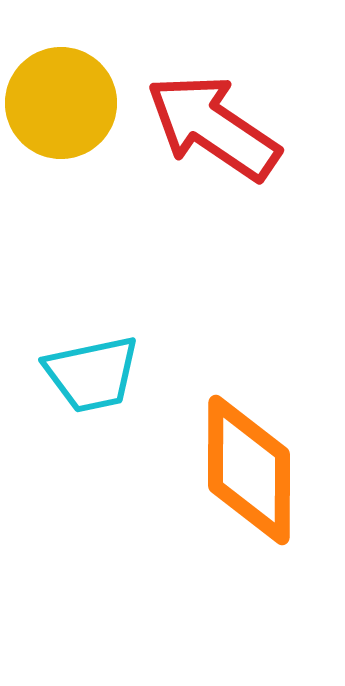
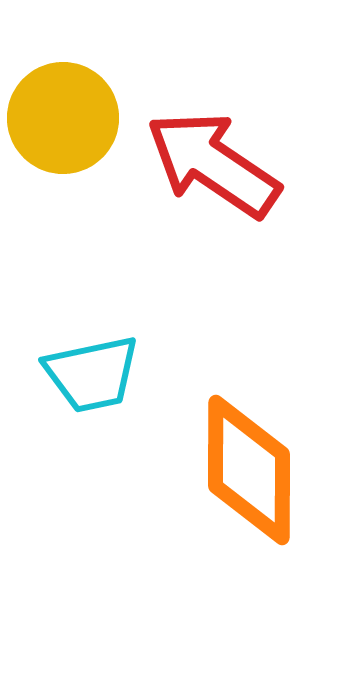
yellow circle: moved 2 px right, 15 px down
red arrow: moved 37 px down
